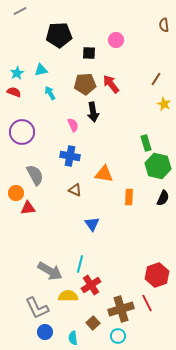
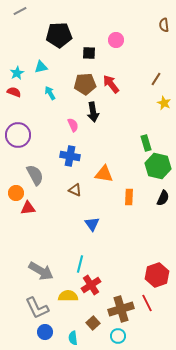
cyan triangle: moved 3 px up
yellow star: moved 1 px up
purple circle: moved 4 px left, 3 px down
gray arrow: moved 9 px left
